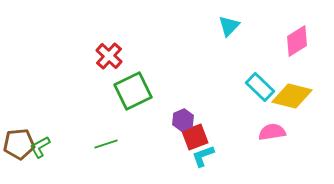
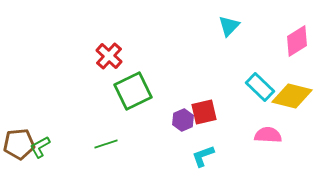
pink semicircle: moved 4 px left, 3 px down; rotated 12 degrees clockwise
red square: moved 9 px right, 25 px up; rotated 8 degrees clockwise
